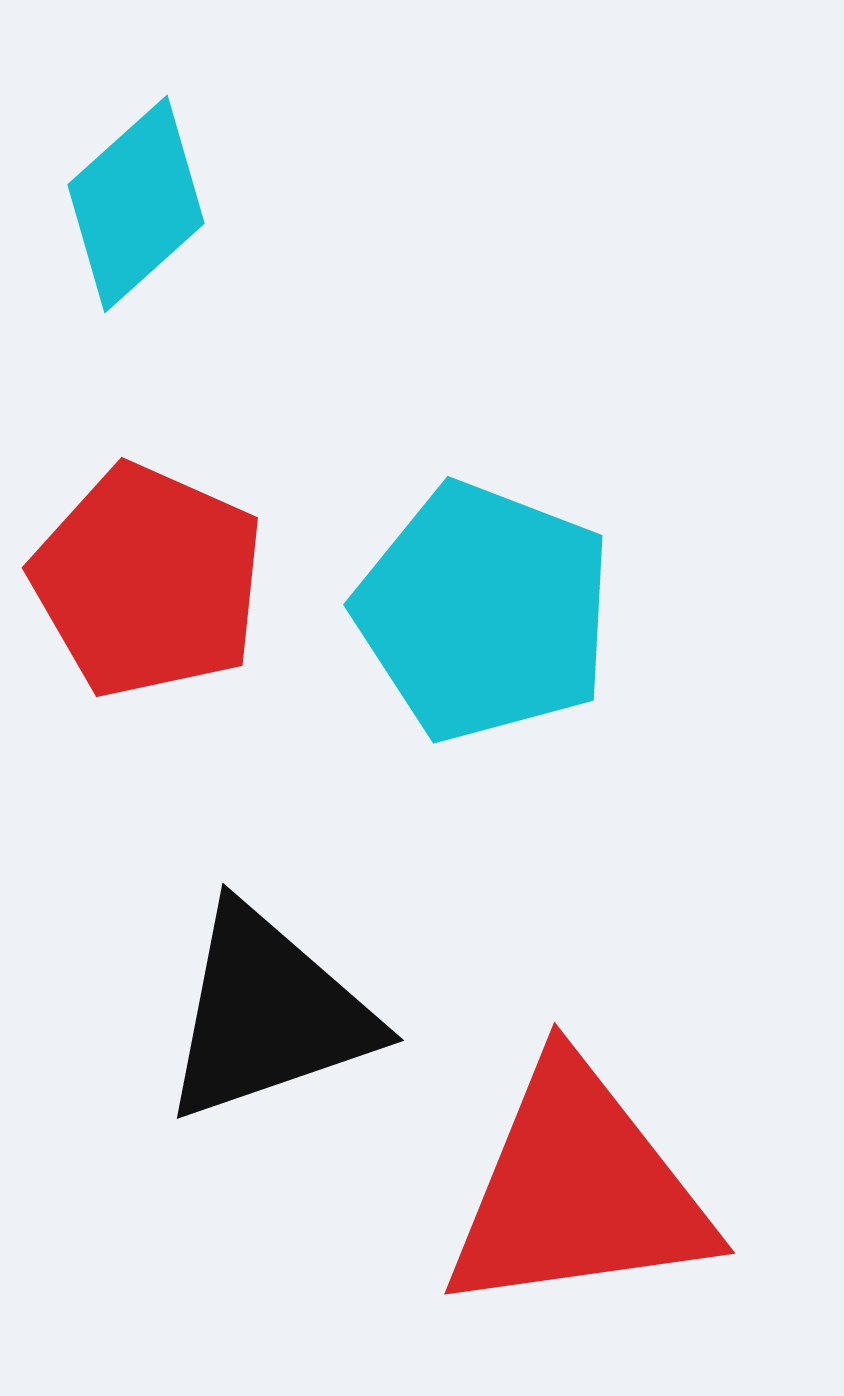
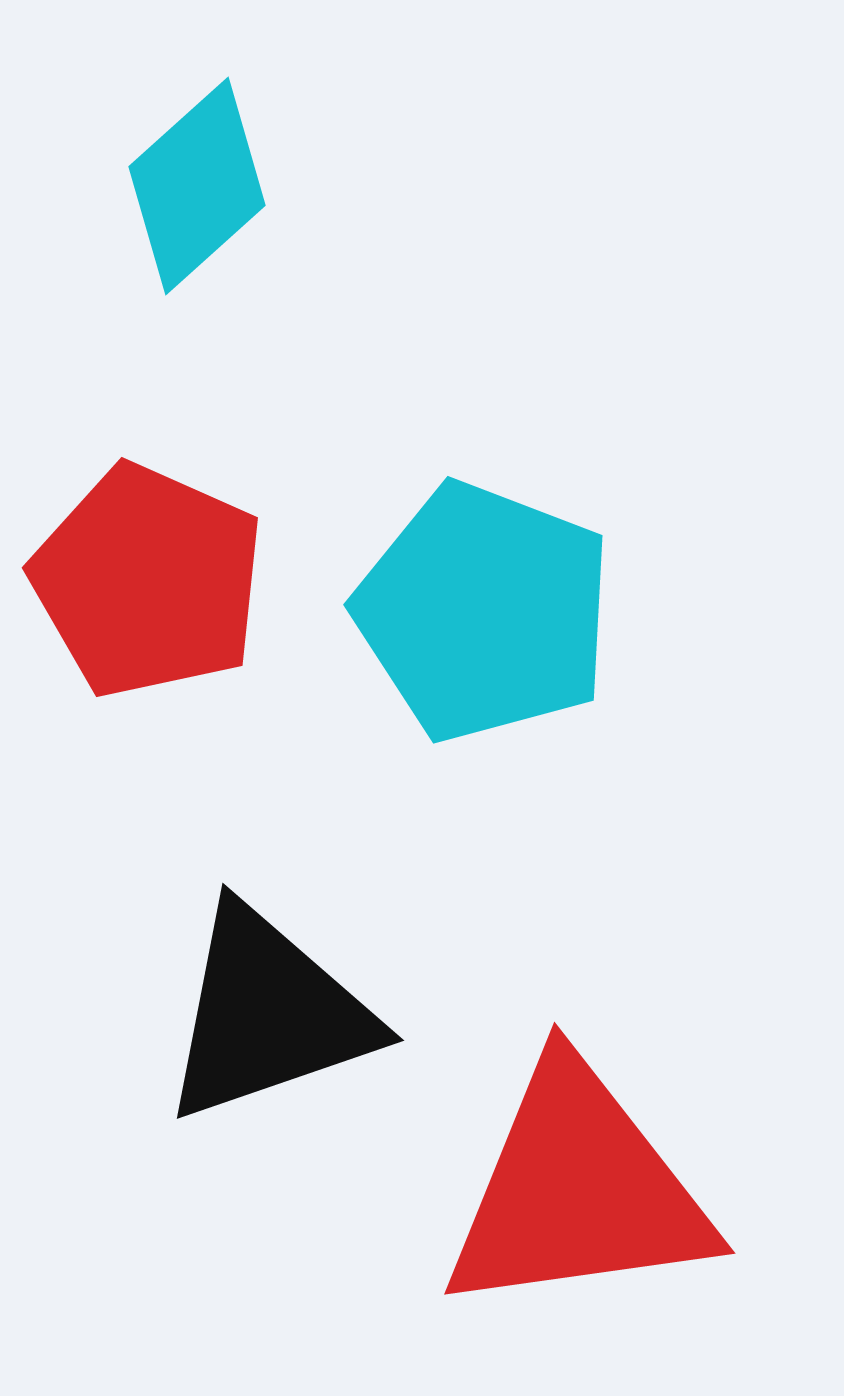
cyan diamond: moved 61 px right, 18 px up
